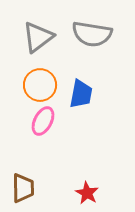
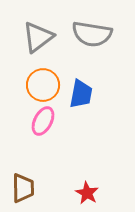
orange circle: moved 3 px right
